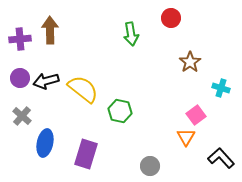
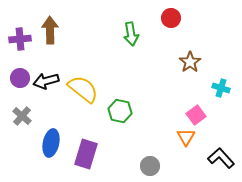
blue ellipse: moved 6 px right
